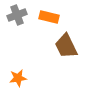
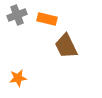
orange rectangle: moved 2 px left, 2 px down
